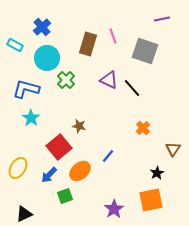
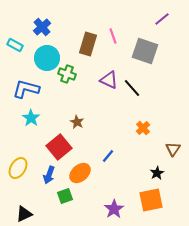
purple line: rotated 28 degrees counterclockwise
green cross: moved 1 px right, 6 px up; rotated 24 degrees counterclockwise
brown star: moved 2 px left, 4 px up; rotated 16 degrees clockwise
orange ellipse: moved 2 px down
blue arrow: rotated 24 degrees counterclockwise
